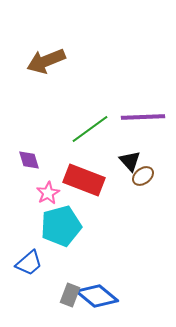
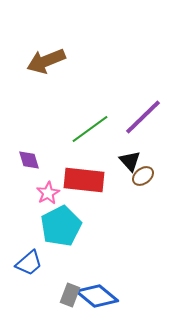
purple line: rotated 42 degrees counterclockwise
red rectangle: rotated 15 degrees counterclockwise
cyan pentagon: rotated 12 degrees counterclockwise
